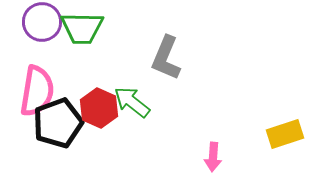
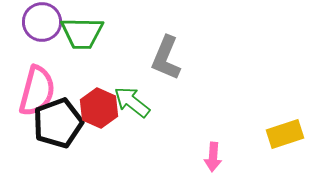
green trapezoid: moved 5 px down
pink semicircle: rotated 6 degrees clockwise
